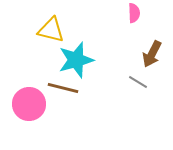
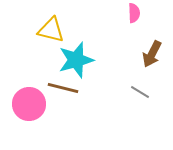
gray line: moved 2 px right, 10 px down
